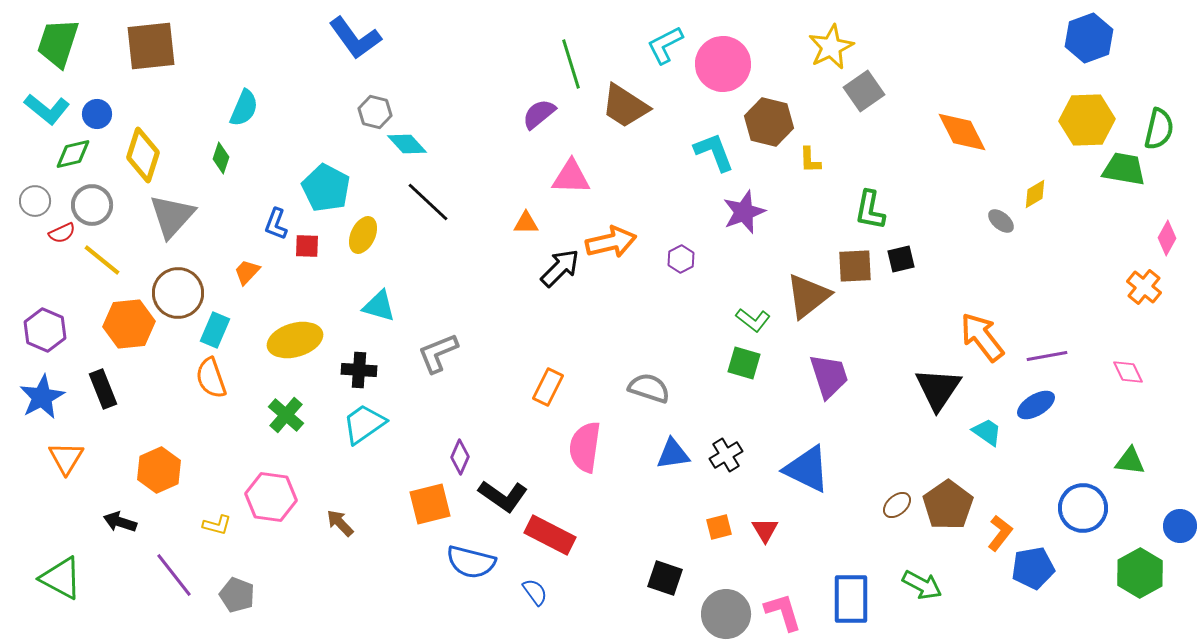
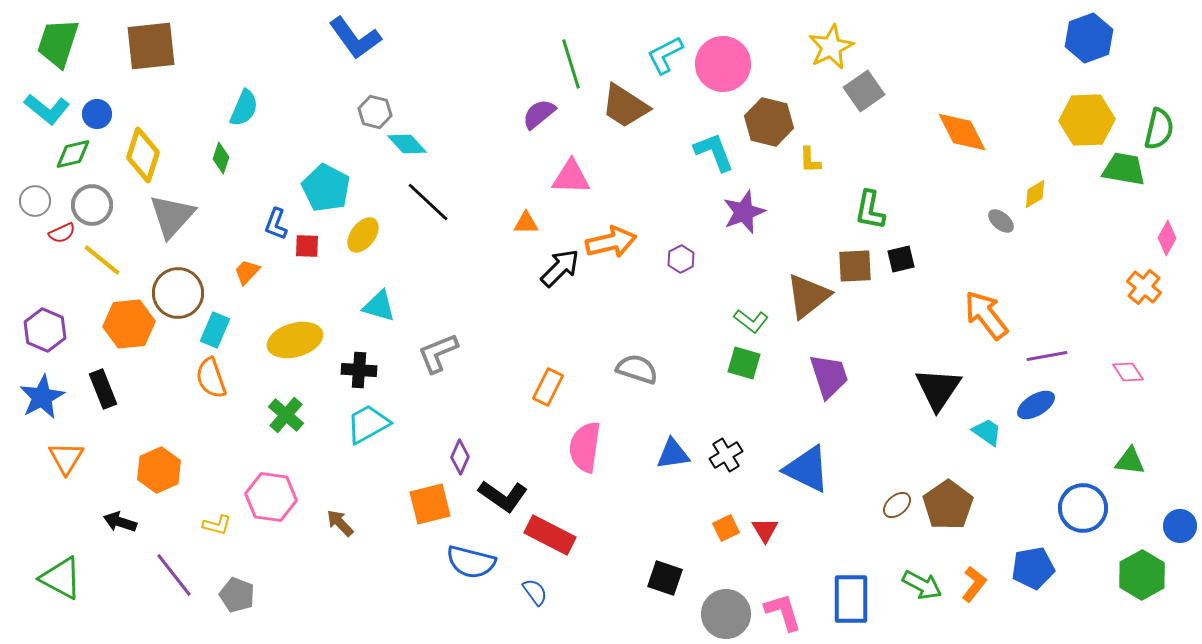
cyan L-shape at (665, 45): moved 10 px down
yellow ellipse at (363, 235): rotated 12 degrees clockwise
green L-shape at (753, 320): moved 2 px left, 1 px down
orange arrow at (982, 337): moved 4 px right, 22 px up
pink diamond at (1128, 372): rotated 8 degrees counterclockwise
gray semicircle at (649, 388): moved 12 px left, 19 px up
cyan trapezoid at (364, 424): moved 4 px right; rotated 6 degrees clockwise
orange square at (719, 527): moved 7 px right, 1 px down; rotated 12 degrees counterclockwise
orange L-shape at (1000, 533): moved 26 px left, 51 px down
green hexagon at (1140, 573): moved 2 px right, 2 px down
